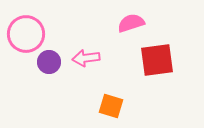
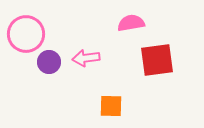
pink semicircle: rotated 8 degrees clockwise
orange square: rotated 15 degrees counterclockwise
